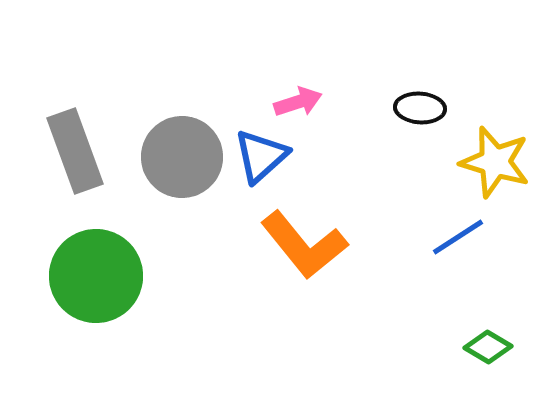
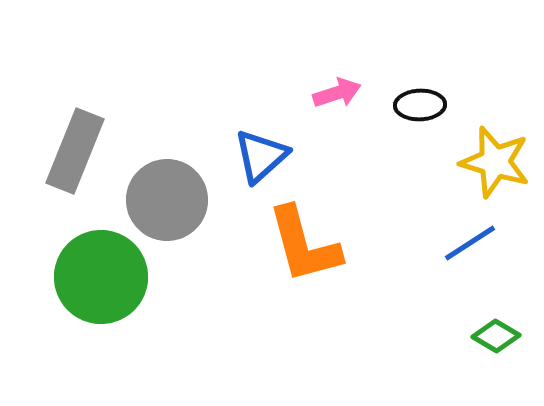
pink arrow: moved 39 px right, 9 px up
black ellipse: moved 3 px up; rotated 6 degrees counterclockwise
gray rectangle: rotated 42 degrees clockwise
gray circle: moved 15 px left, 43 px down
blue line: moved 12 px right, 6 px down
orange L-shape: rotated 24 degrees clockwise
green circle: moved 5 px right, 1 px down
green diamond: moved 8 px right, 11 px up
